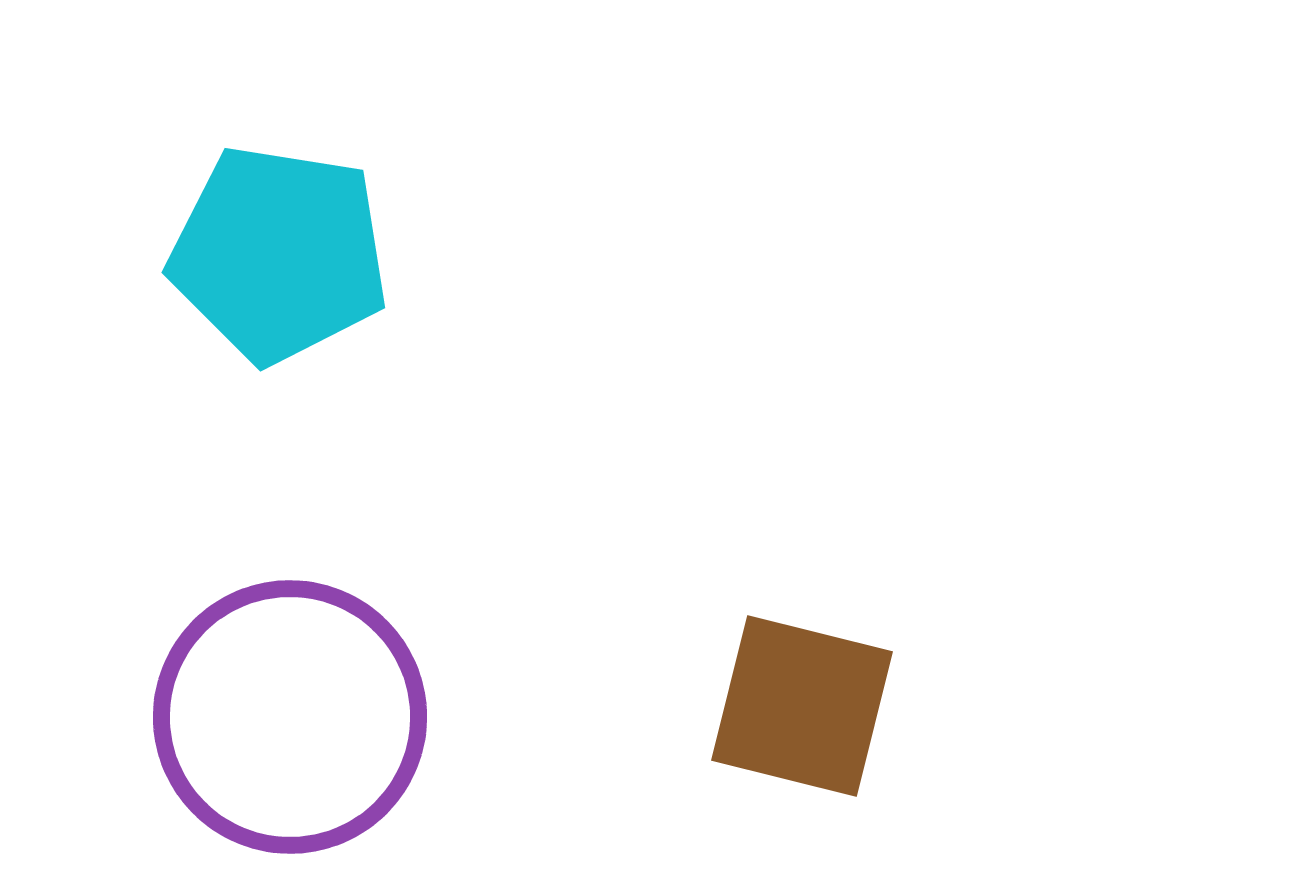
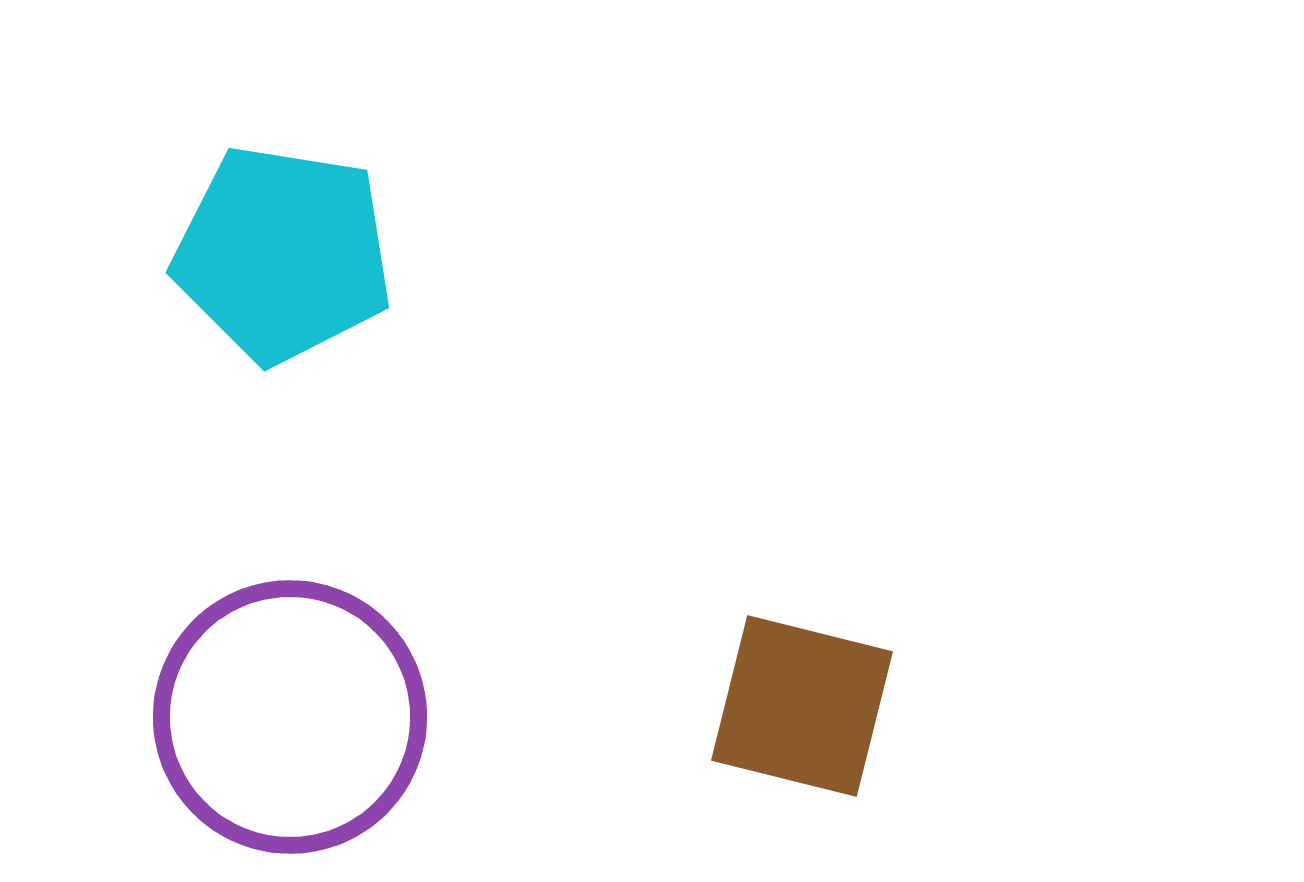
cyan pentagon: moved 4 px right
